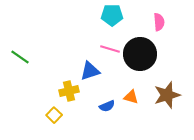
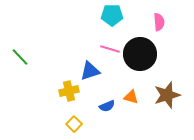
green line: rotated 12 degrees clockwise
yellow square: moved 20 px right, 9 px down
